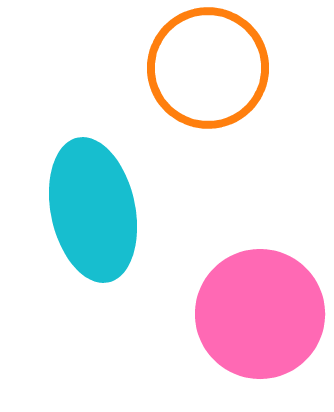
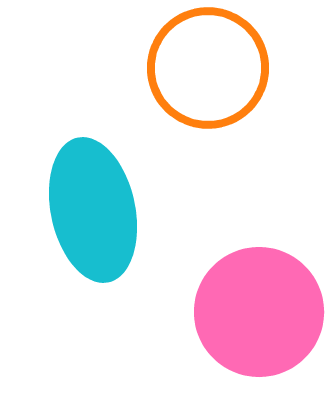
pink circle: moved 1 px left, 2 px up
